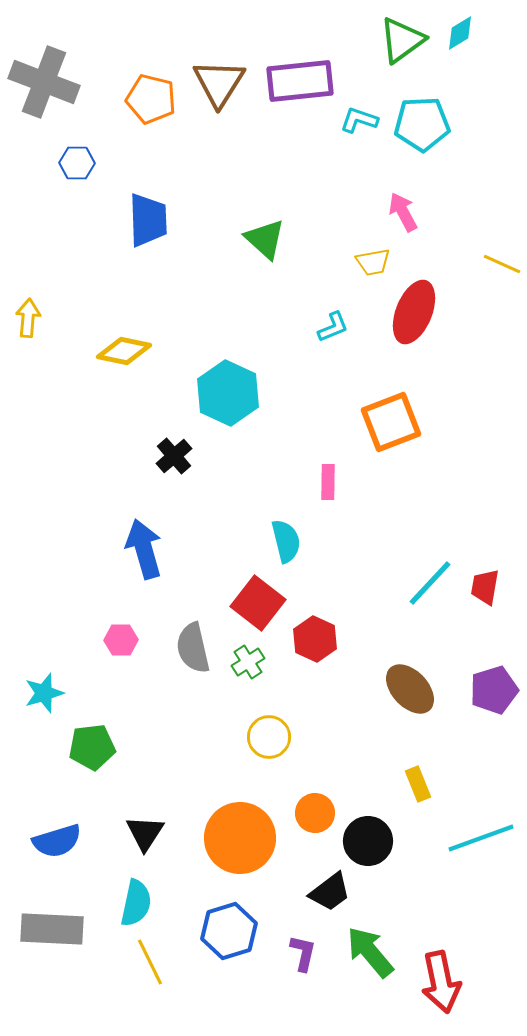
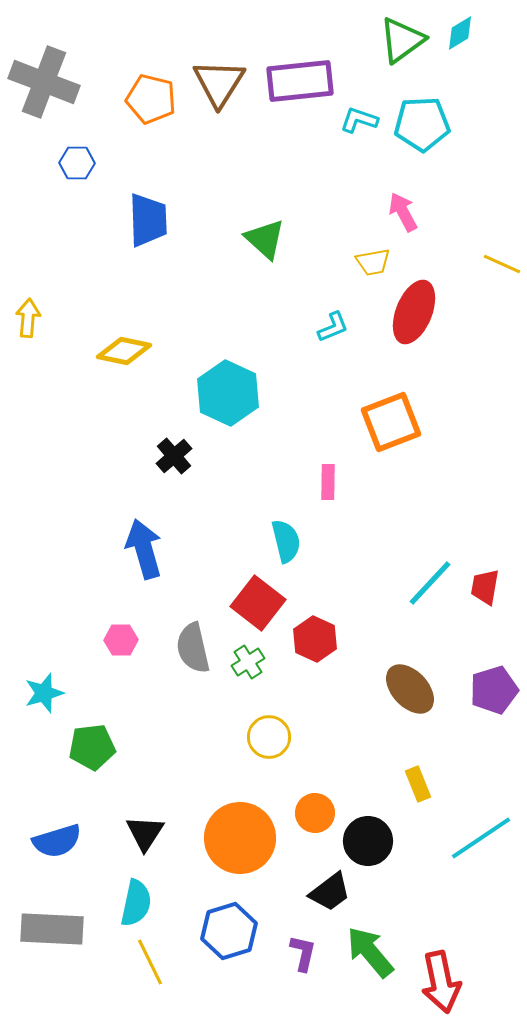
cyan line at (481, 838): rotated 14 degrees counterclockwise
